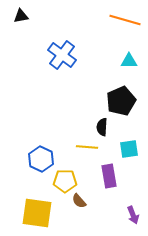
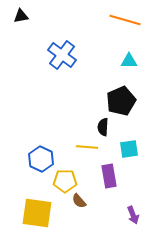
black semicircle: moved 1 px right
